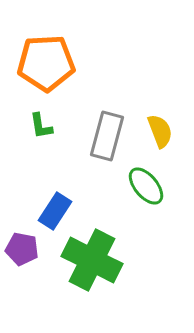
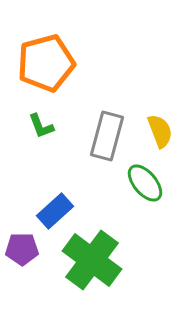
orange pentagon: rotated 12 degrees counterclockwise
green L-shape: rotated 12 degrees counterclockwise
green ellipse: moved 1 px left, 3 px up
blue rectangle: rotated 15 degrees clockwise
purple pentagon: rotated 12 degrees counterclockwise
green cross: rotated 10 degrees clockwise
